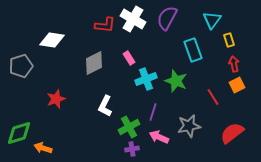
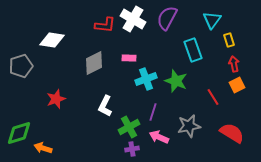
pink rectangle: rotated 56 degrees counterclockwise
red semicircle: rotated 70 degrees clockwise
